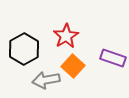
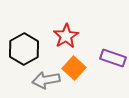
orange square: moved 1 px right, 2 px down
